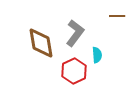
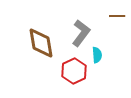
gray L-shape: moved 6 px right
